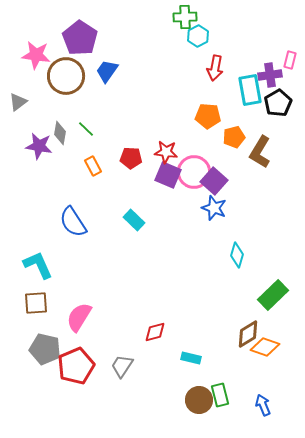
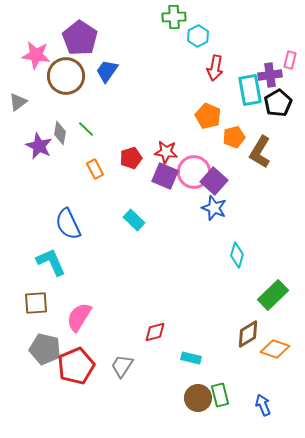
green cross at (185, 17): moved 11 px left
orange pentagon at (208, 116): rotated 20 degrees clockwise
purple star at (39, 146): rotated 16 degrees clockwise
red pentagon at (131, 158): rotated 20 degrees counterclockwise
orange rectangle at (93, 166): moved 2 px right, 3 px down
purple square at (168, 175): moved 3 px left, 1 px down
blue semicircle at (73, 222): moved 5 px left, 2 px down; rotated 8 degrees clockwise
cyan L-shape at (38, 265): moved 13 px right, 3 px up
orange diamond at (265, 347): moved 10 px right, 2 px down
brown circle at (199, 400): moved 1 px left, 2 px up
